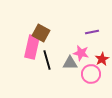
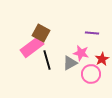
purple line: moved 1 px down; rotated 16 degrees clockwise
pink rectangle: rotated 40 degrees clockwise
gray triangle: rotated 28 degrees counterclockwise
